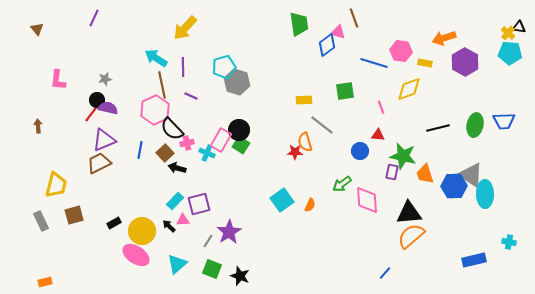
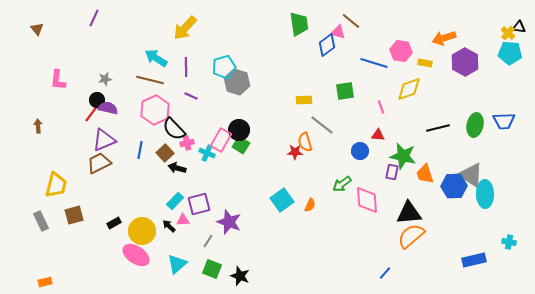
brown line at (354, 18): moved 3 px left, 3 px down; rotated 30 degrees counterclockwise
purple line at (183, 67): moved 3 px right
brown line at (162, 85): moved 12 px left, 5 px up; rotated 64 degrees counterclockwise
black semicircle at (172, 129): moved 2 px right
purple star at (229, 232): moved 10 px up; rotated 20 degrees counterclockwise
